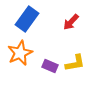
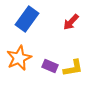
orange star: moved 1 px left, 5 px down
yellow L-shape: moved 2 px left, 5 px down
